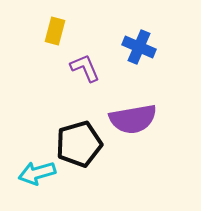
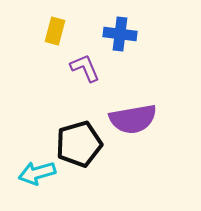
blue cross: moved 19 px left, 13 px up; rotated 16 degrees counterclockwise
